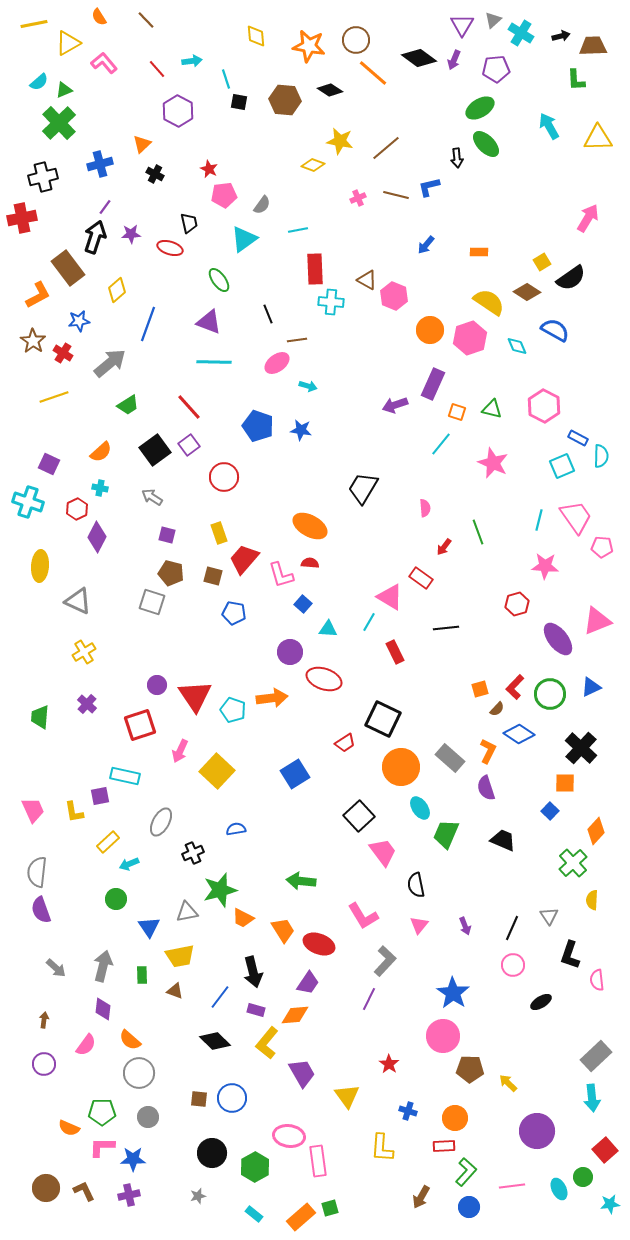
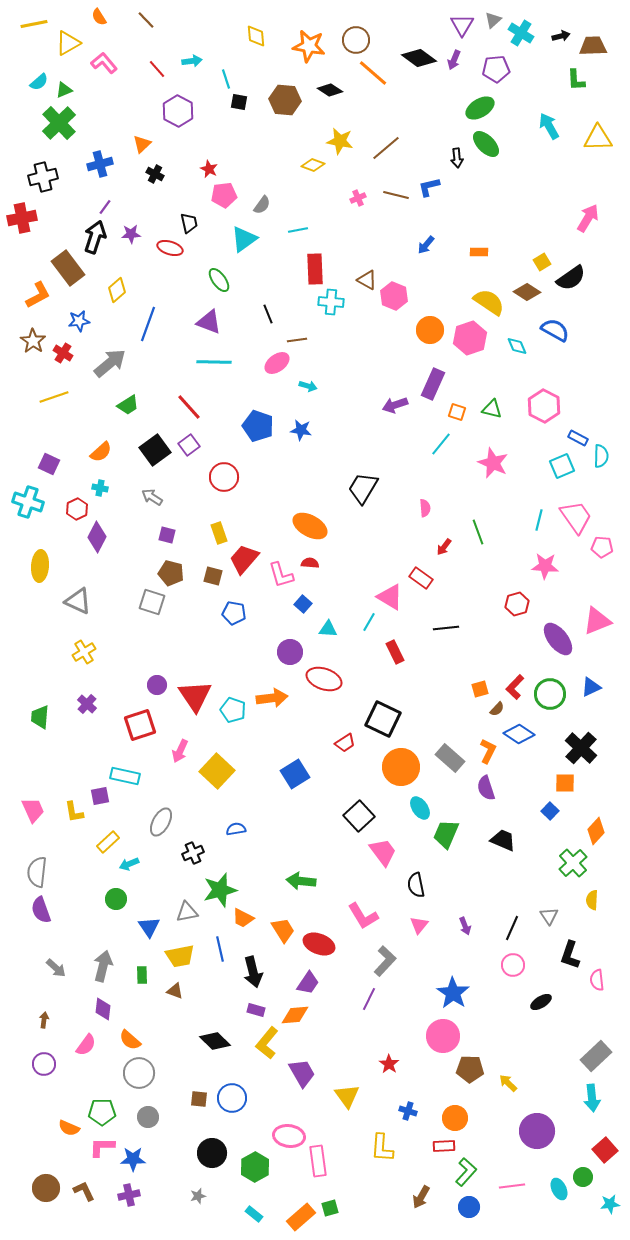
blue line at (220, 997): moved 48 px up; rotated 50 degrees counterclockwise
